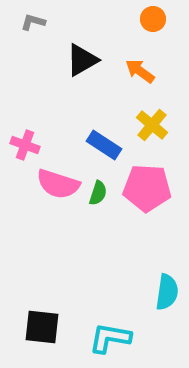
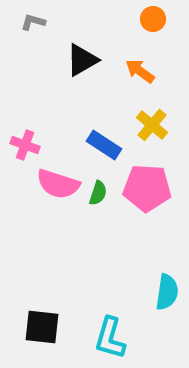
cyan L-shape: rotated 84 degrees counterclockwise
